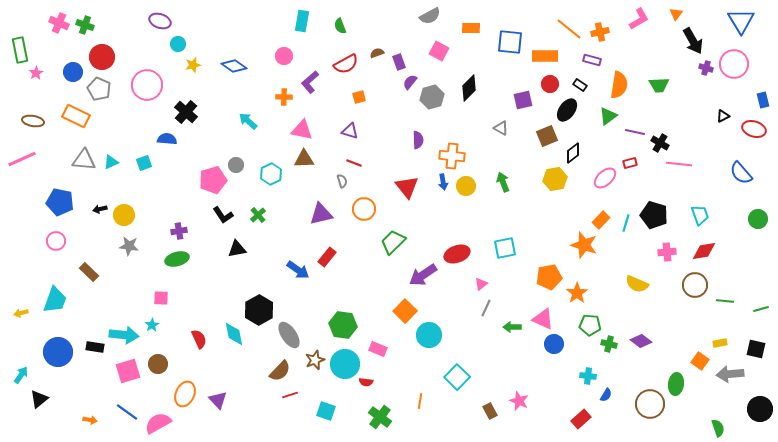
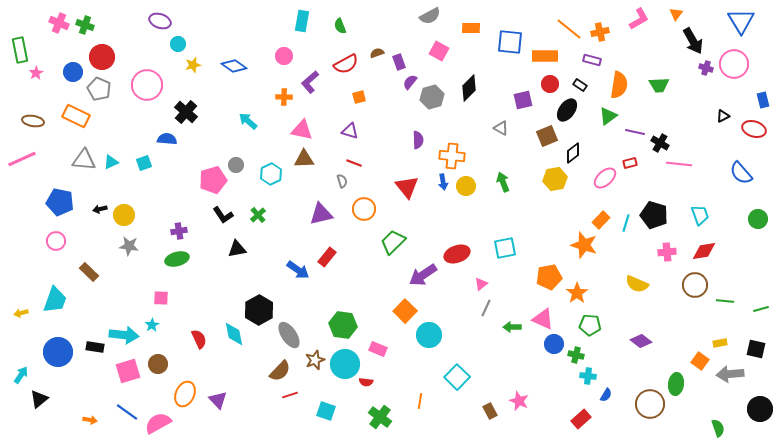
green cross at (609, 344): moved 33 px left, 11 px down
